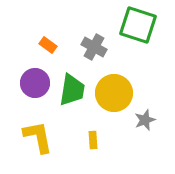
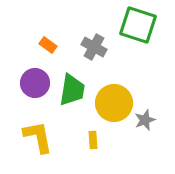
yellow circle: moved 10 px down
